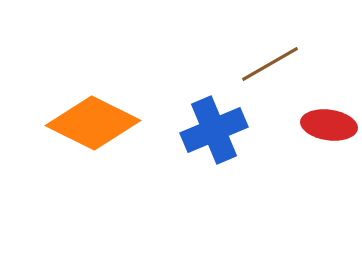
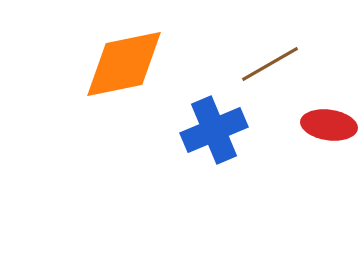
orange diamond: moved 31 px right, 59 px up; rotated 38 degrees counterclockwise
